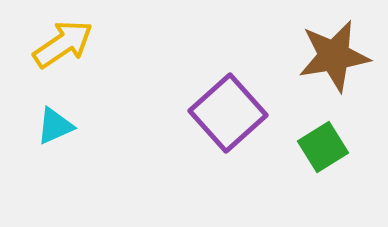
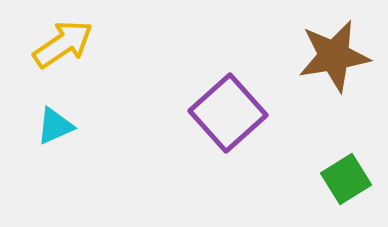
green square: moved 23 px right, 32 px down
